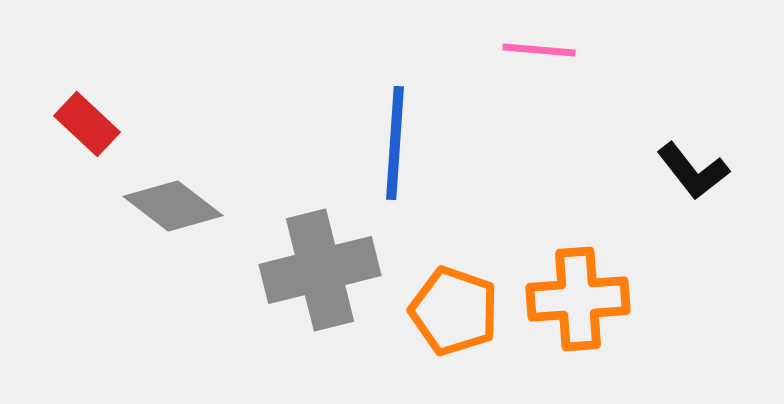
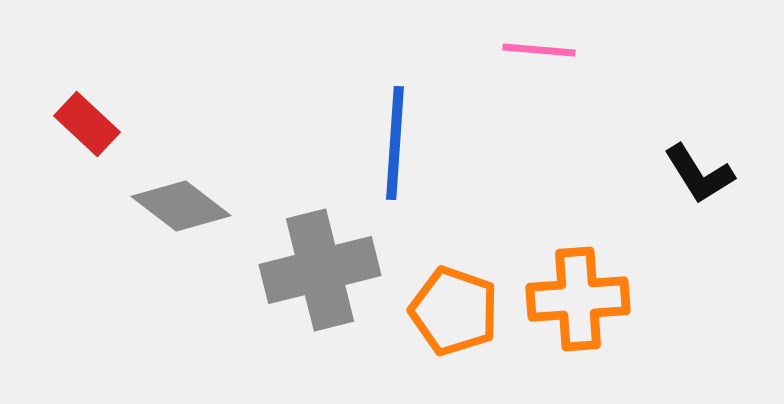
black L-shape: moved 6 px right, 3 px down; rotated 6 degrees clockwise
gray diamond: moved 8 px right
